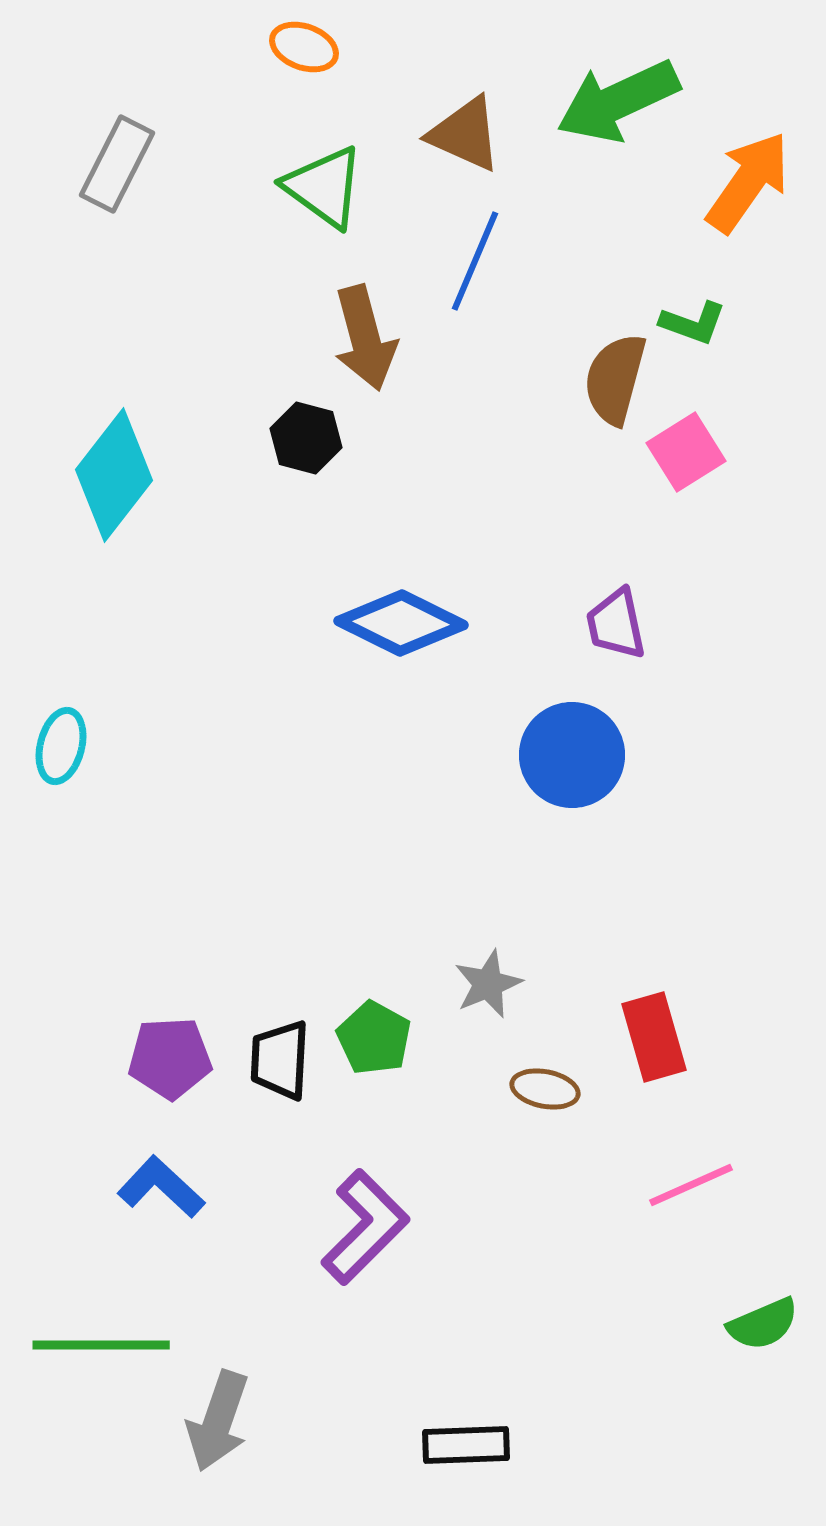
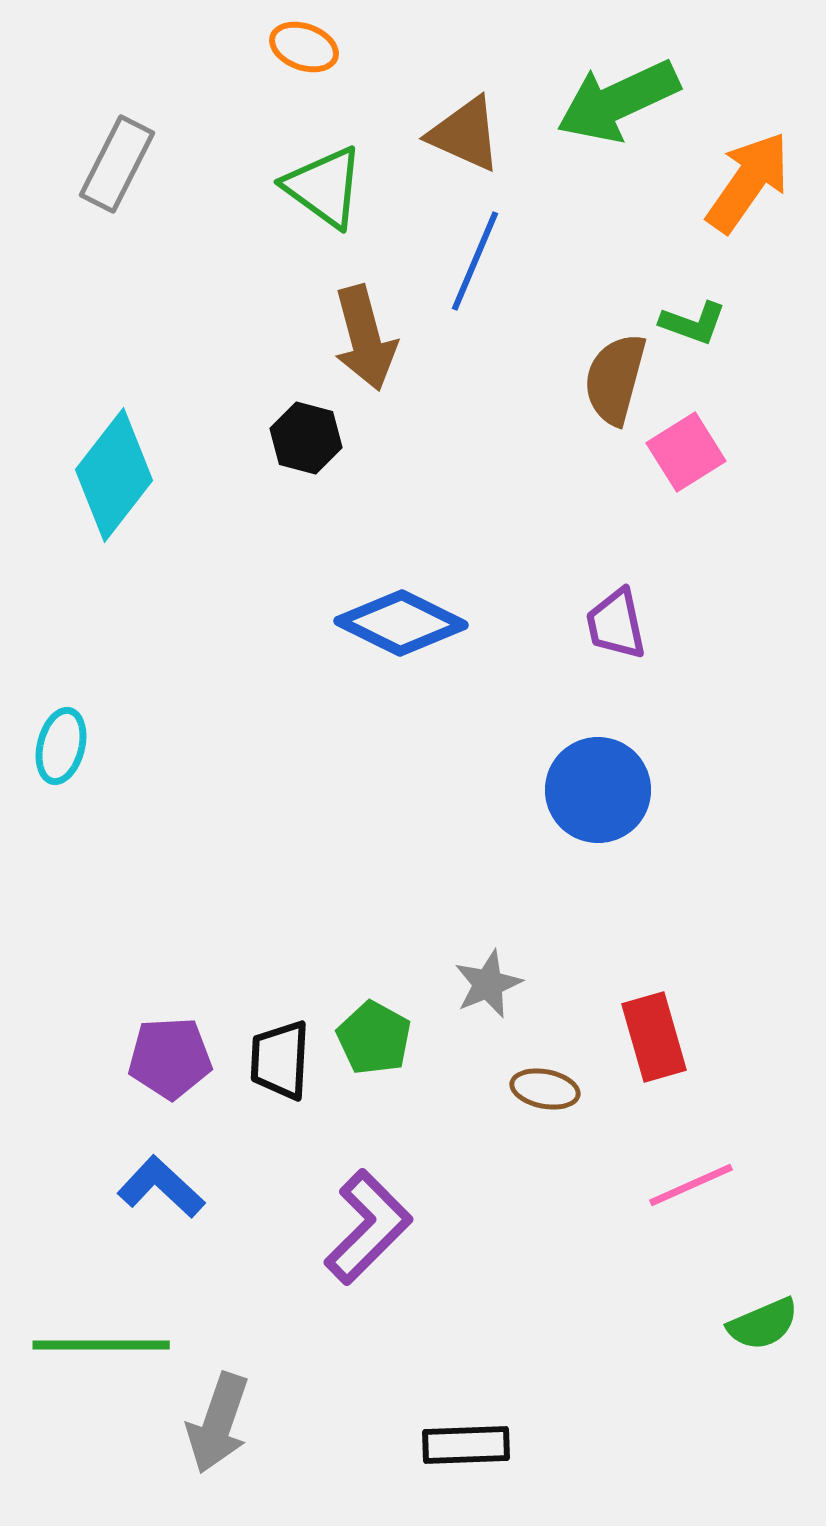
blue circle: moved 26 px right, 35 px down
purple L-shape: moved 3 px right
gray arrow: moved 2 px down
